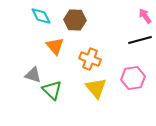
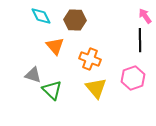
black line: rotated 75 degrees counterclockwise
pink hexagon: rotated 10 degrees counterclockwise
